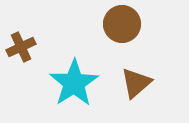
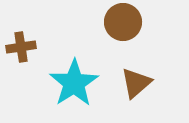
brown circle: moved 1 px right, 2 px up
brown cross: rotated 16 degrees clockwise
